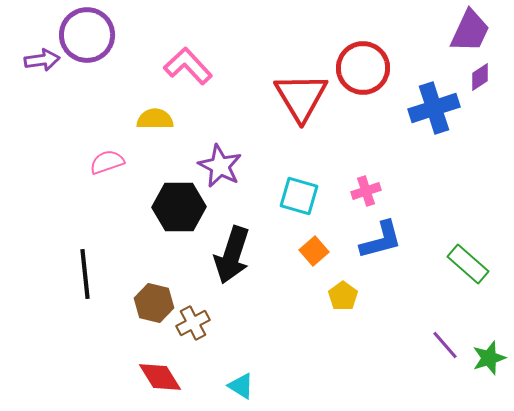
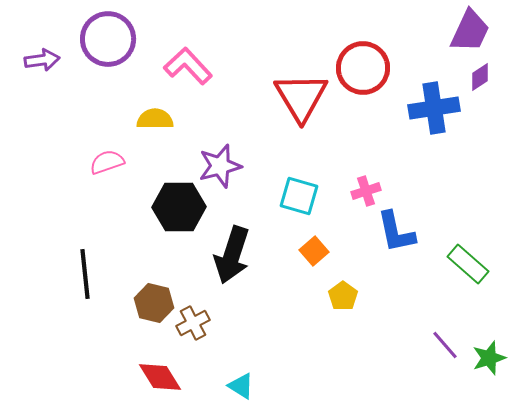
purple circle: moved 21 px right, 4 px down
blue cross: rotated 9 degrees clockwise
purple star: rotated 30 degrees clockwise
blue L-shape: moved 15 px right, 8 px up; rotated 93 degrees clockwise
